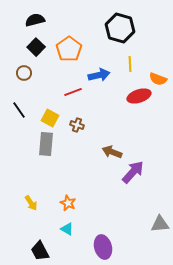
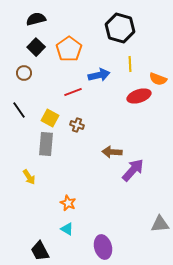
black semicircle: moved 1 px right, 1 px up
brown arrow: rotated 18 degrees counterclockwise
purple arrow: moved 2 px up
yellow arrow: moved 2 px left, 26 px up
